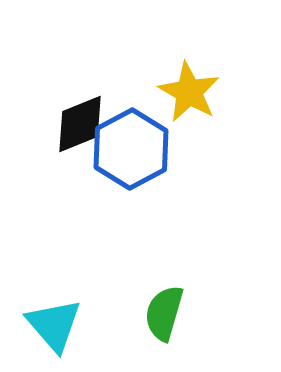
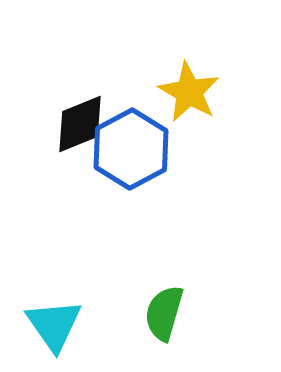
cyan triangle: rotated 6 degrees clockwise
